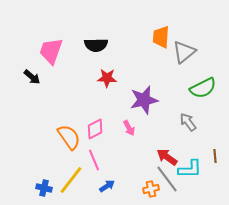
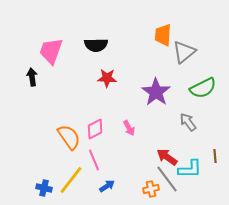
orange trapezoid: moved 2 px right, 2 px up
black arrow: rotated 138 degrees counterclockwise
purple star: moved 12 px right, 8 px up; rotated 24 degrees counterclockwise
